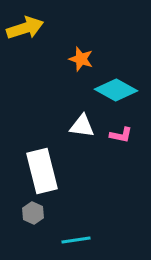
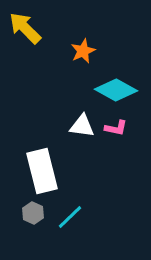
yellow arrow: rotated 117 degrees counterclockwise
orange star: moved 2 px right, 8 px up; rotated 30 degrees clockwise
pink L-shape: moved 5 px left, 7 px up
cyan line: moved 6 px left, 23 px up; rotated 36 degrees counterclockwise
